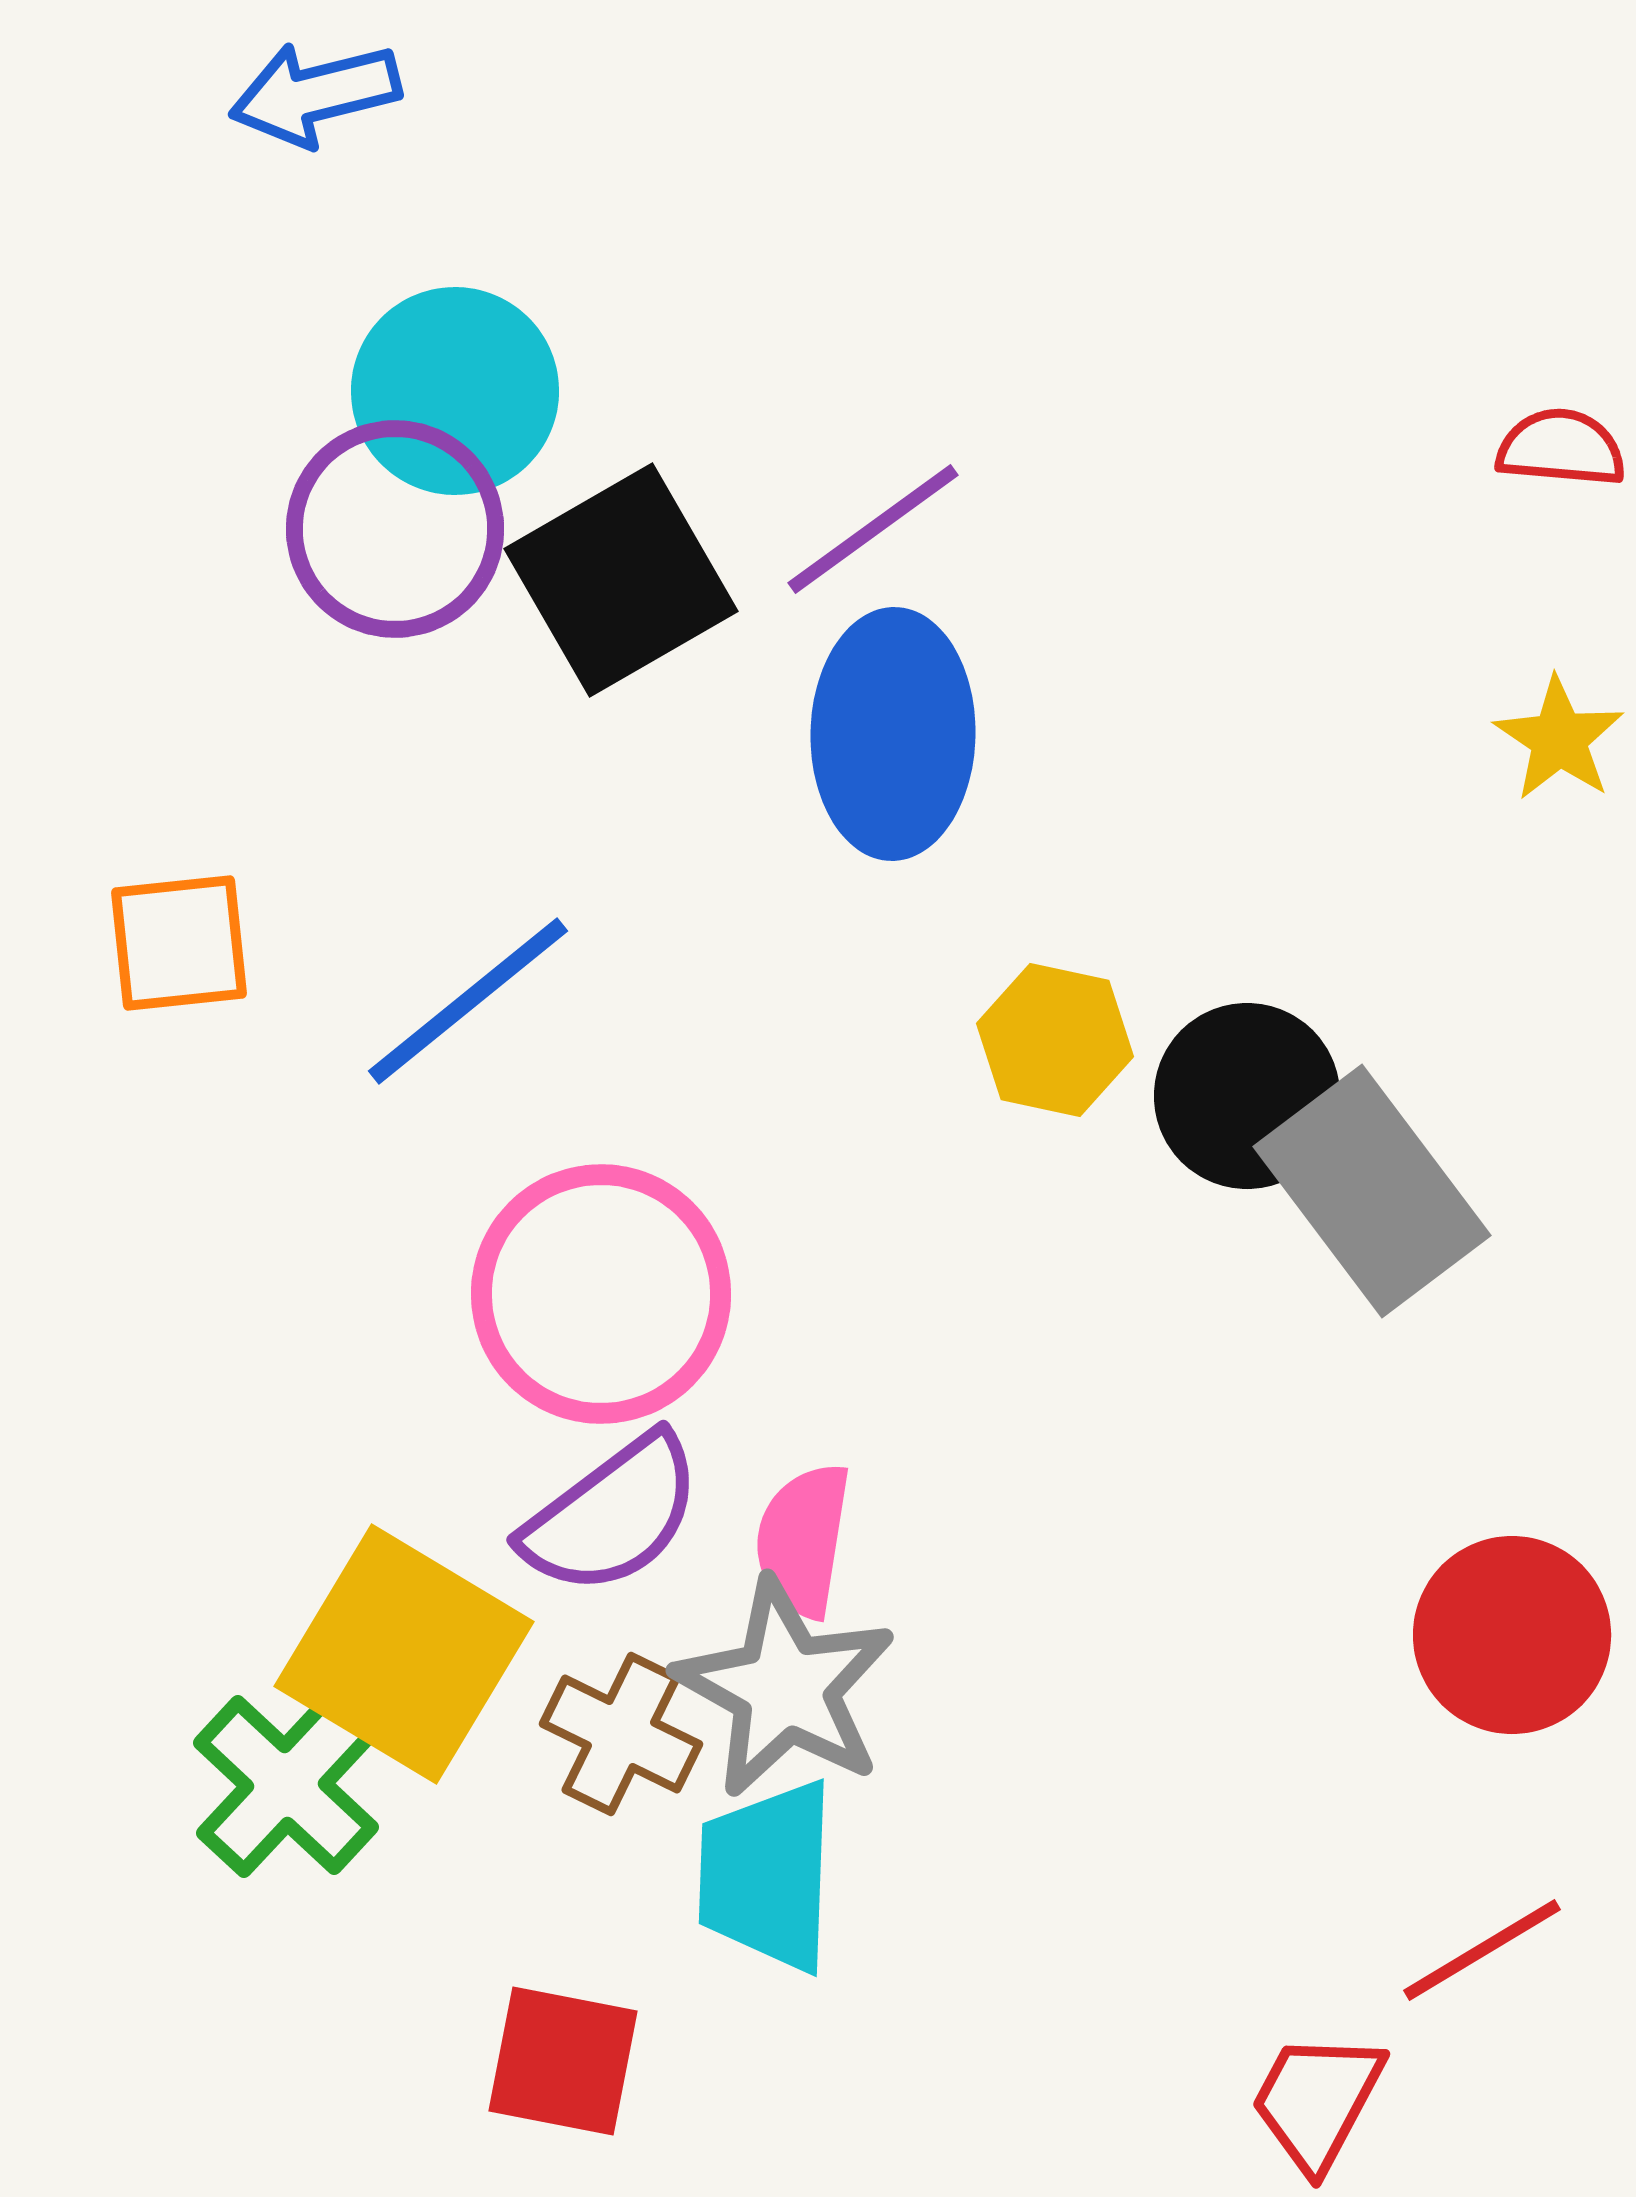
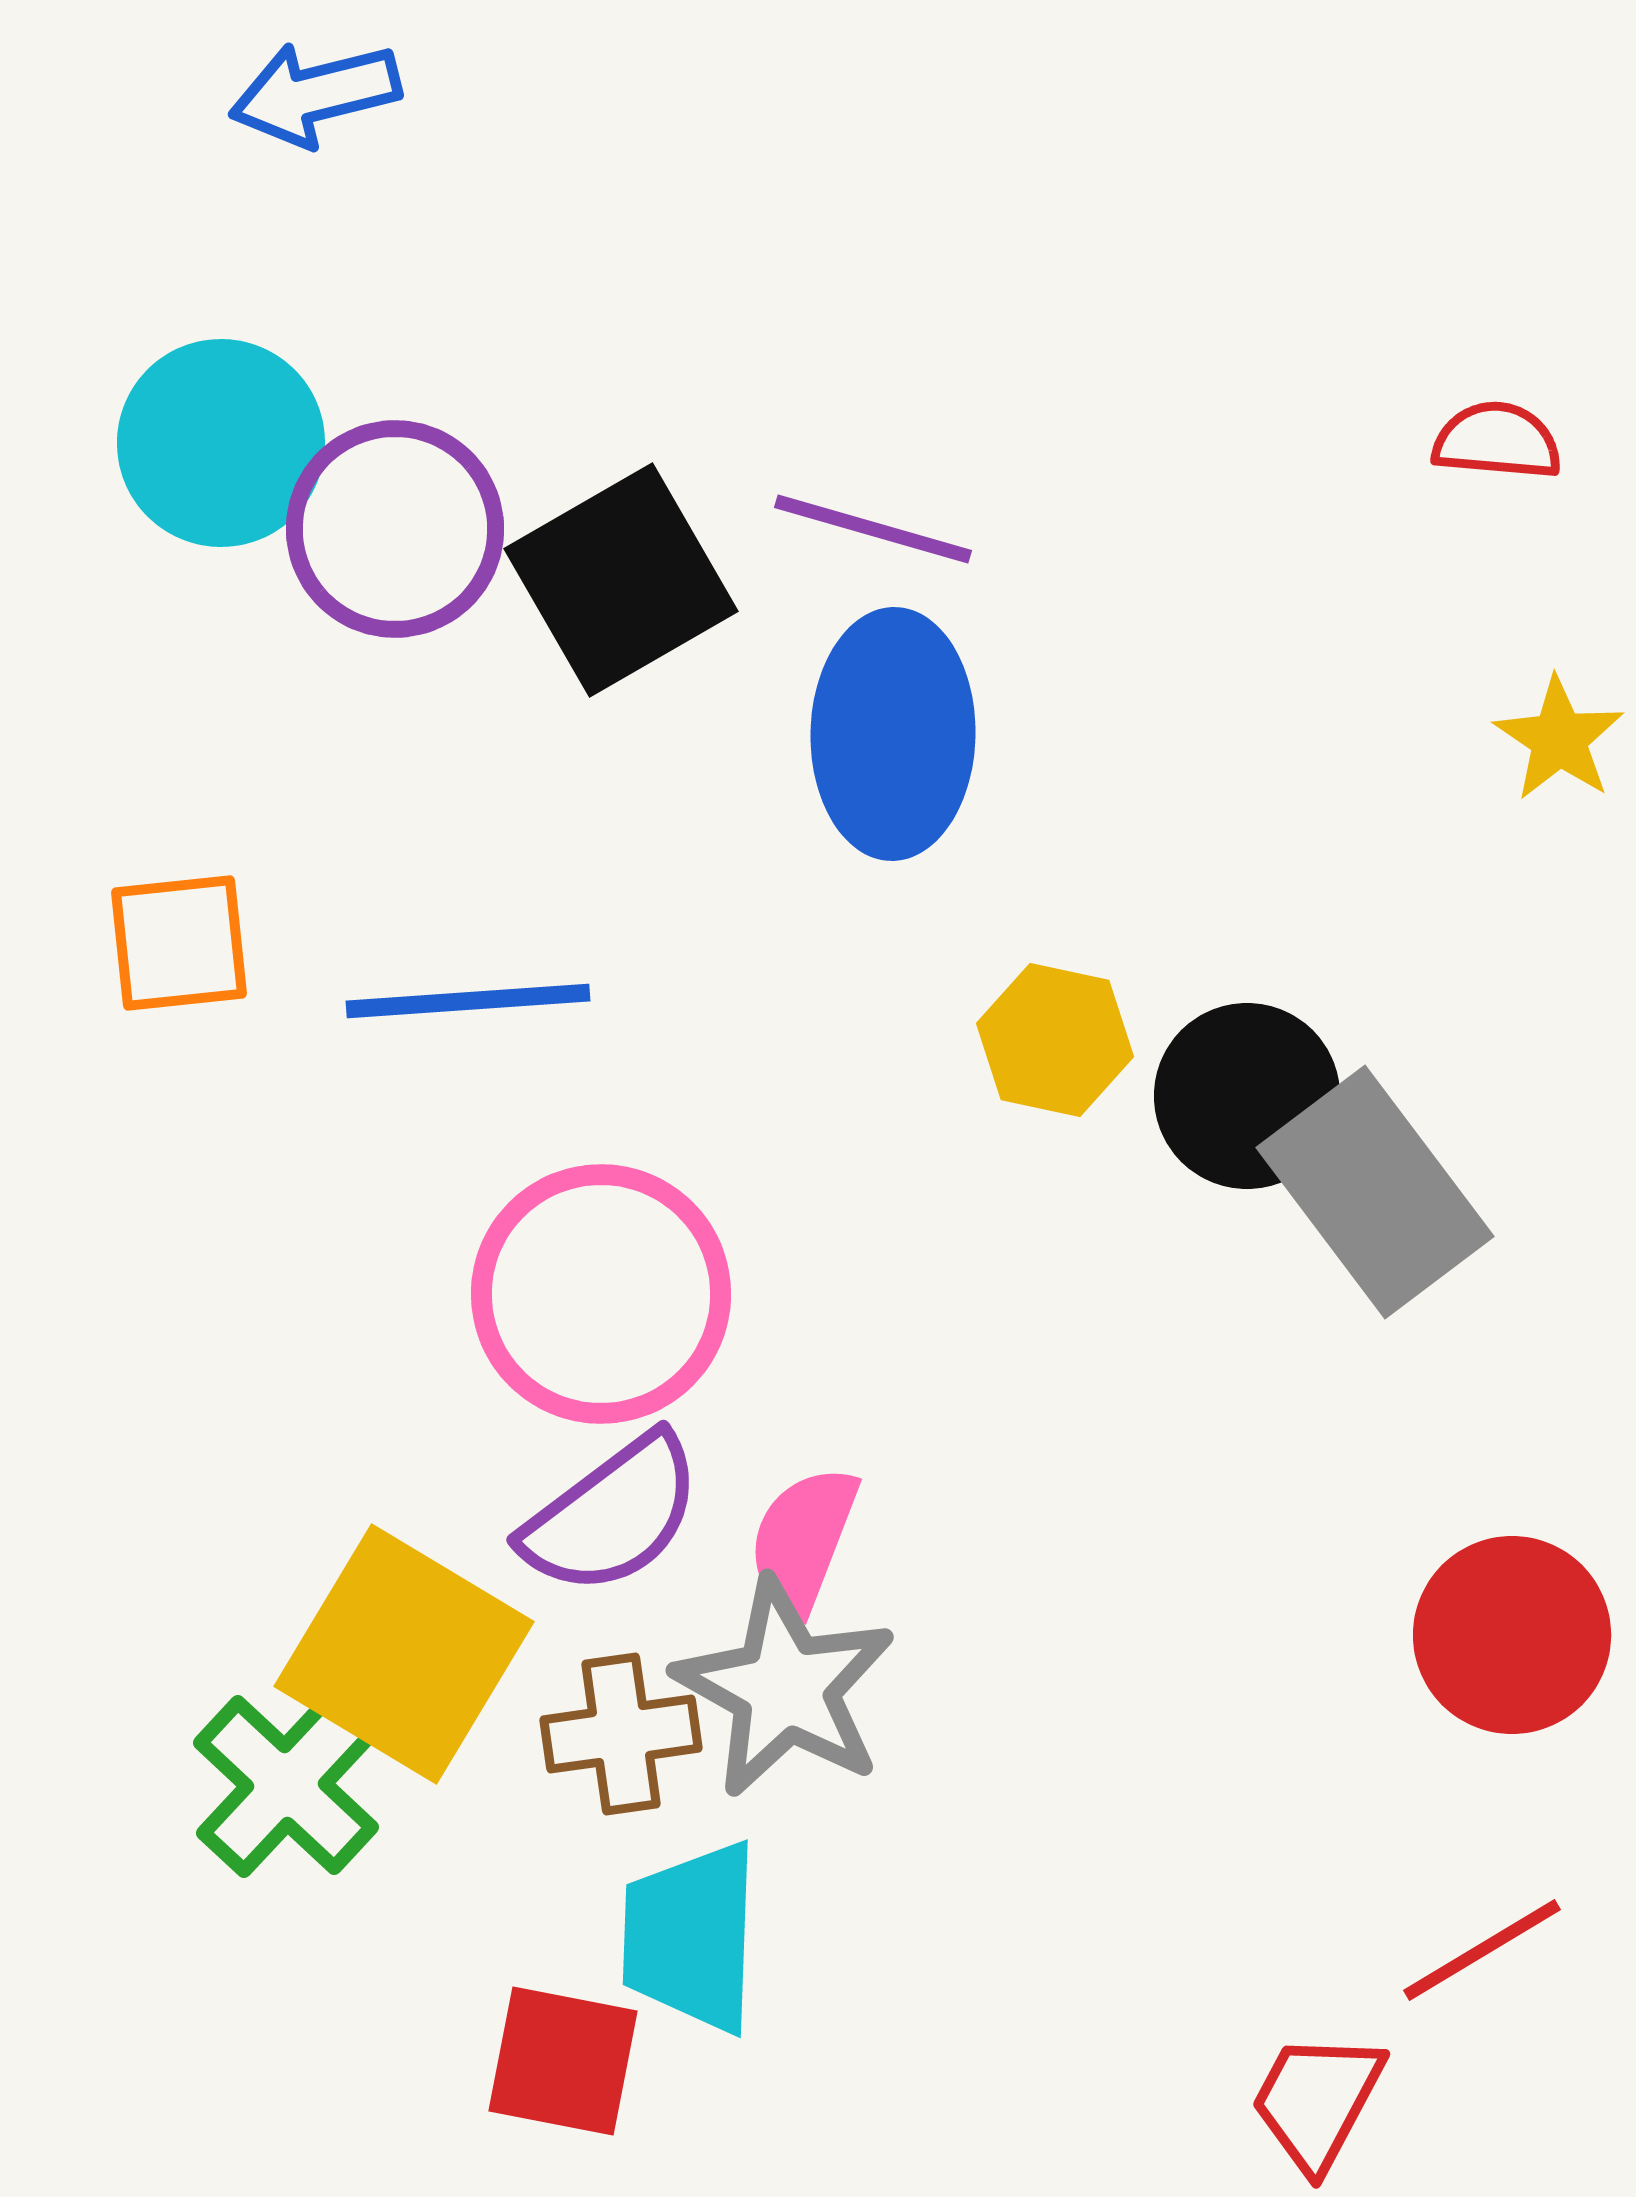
cyan circle: moved 234 px left, 52 px down
red semicircle: moved 64 px left, 7 px up
purple line: rotated 52 degrees clockwise
blue line: rotated 35 degrees clockwise
gray rectangle: moved 3 px right, 1 px down
pink semicircle: rotated 12 degrees clockwise
brown cross: rotated 34 degrees counterclockwise
cyan trapezoid: moved 76 px left, 61 px down
